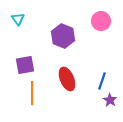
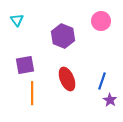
cyan triangle: moved 1 px left, 1 px down
